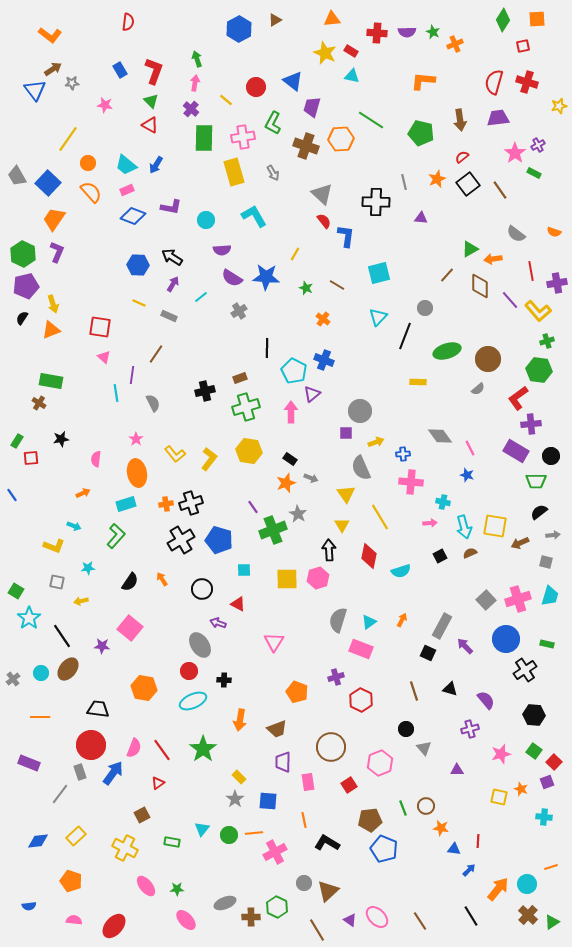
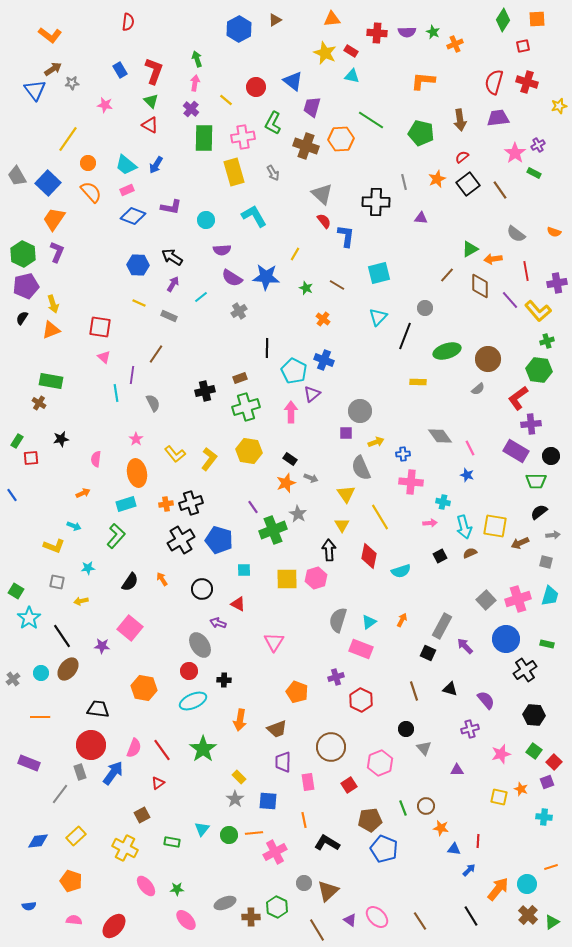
red line at (531, 271): moved 5 px left
pink hexagon at (318, 578): moved 2 px left
